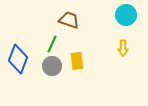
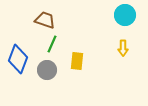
cyan circle: moved 1 px left
brown trapezoid: moved 24 px left
yellow rectangle: rotated 12 degrees clockwise
gray circle: moved 5 px left, 4 px down
